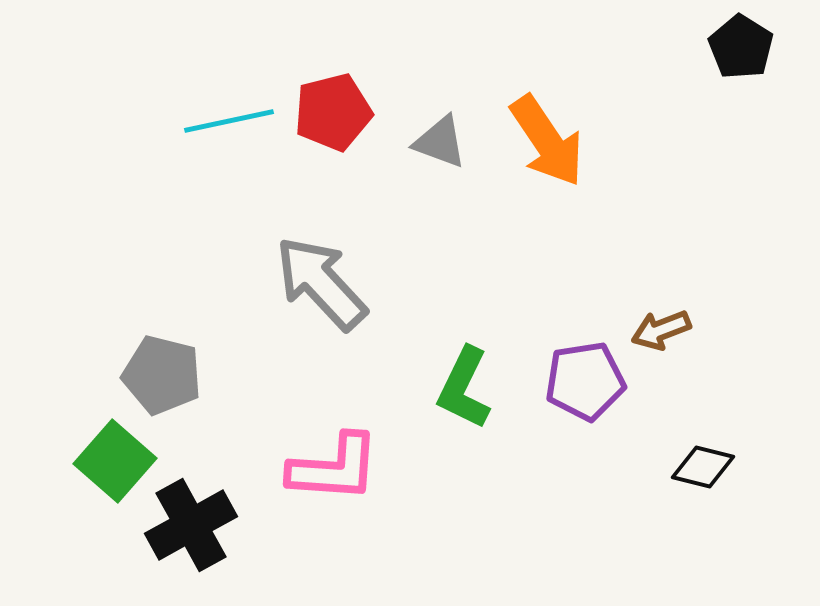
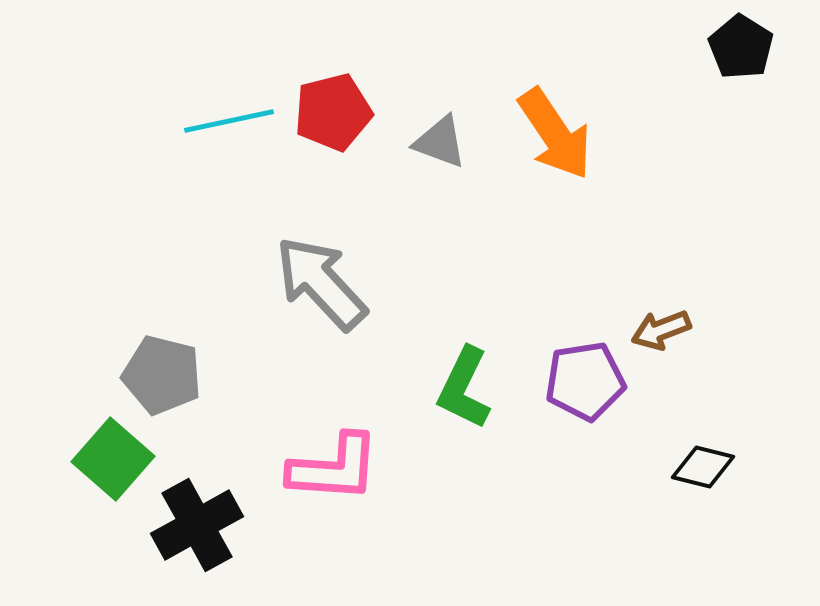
orange arrow: moved 8 px right, 7 px up
green square: moved 2 px left, 2 px up
black cross: moved 6 px right
